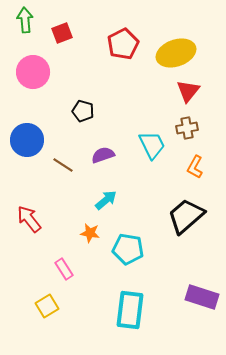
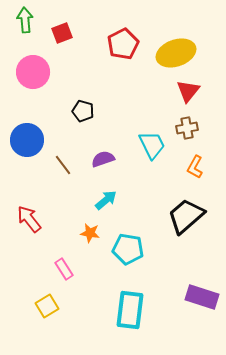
purple semicircle: moved 4 px down
brown line: rotated 20 degrees clockwise
